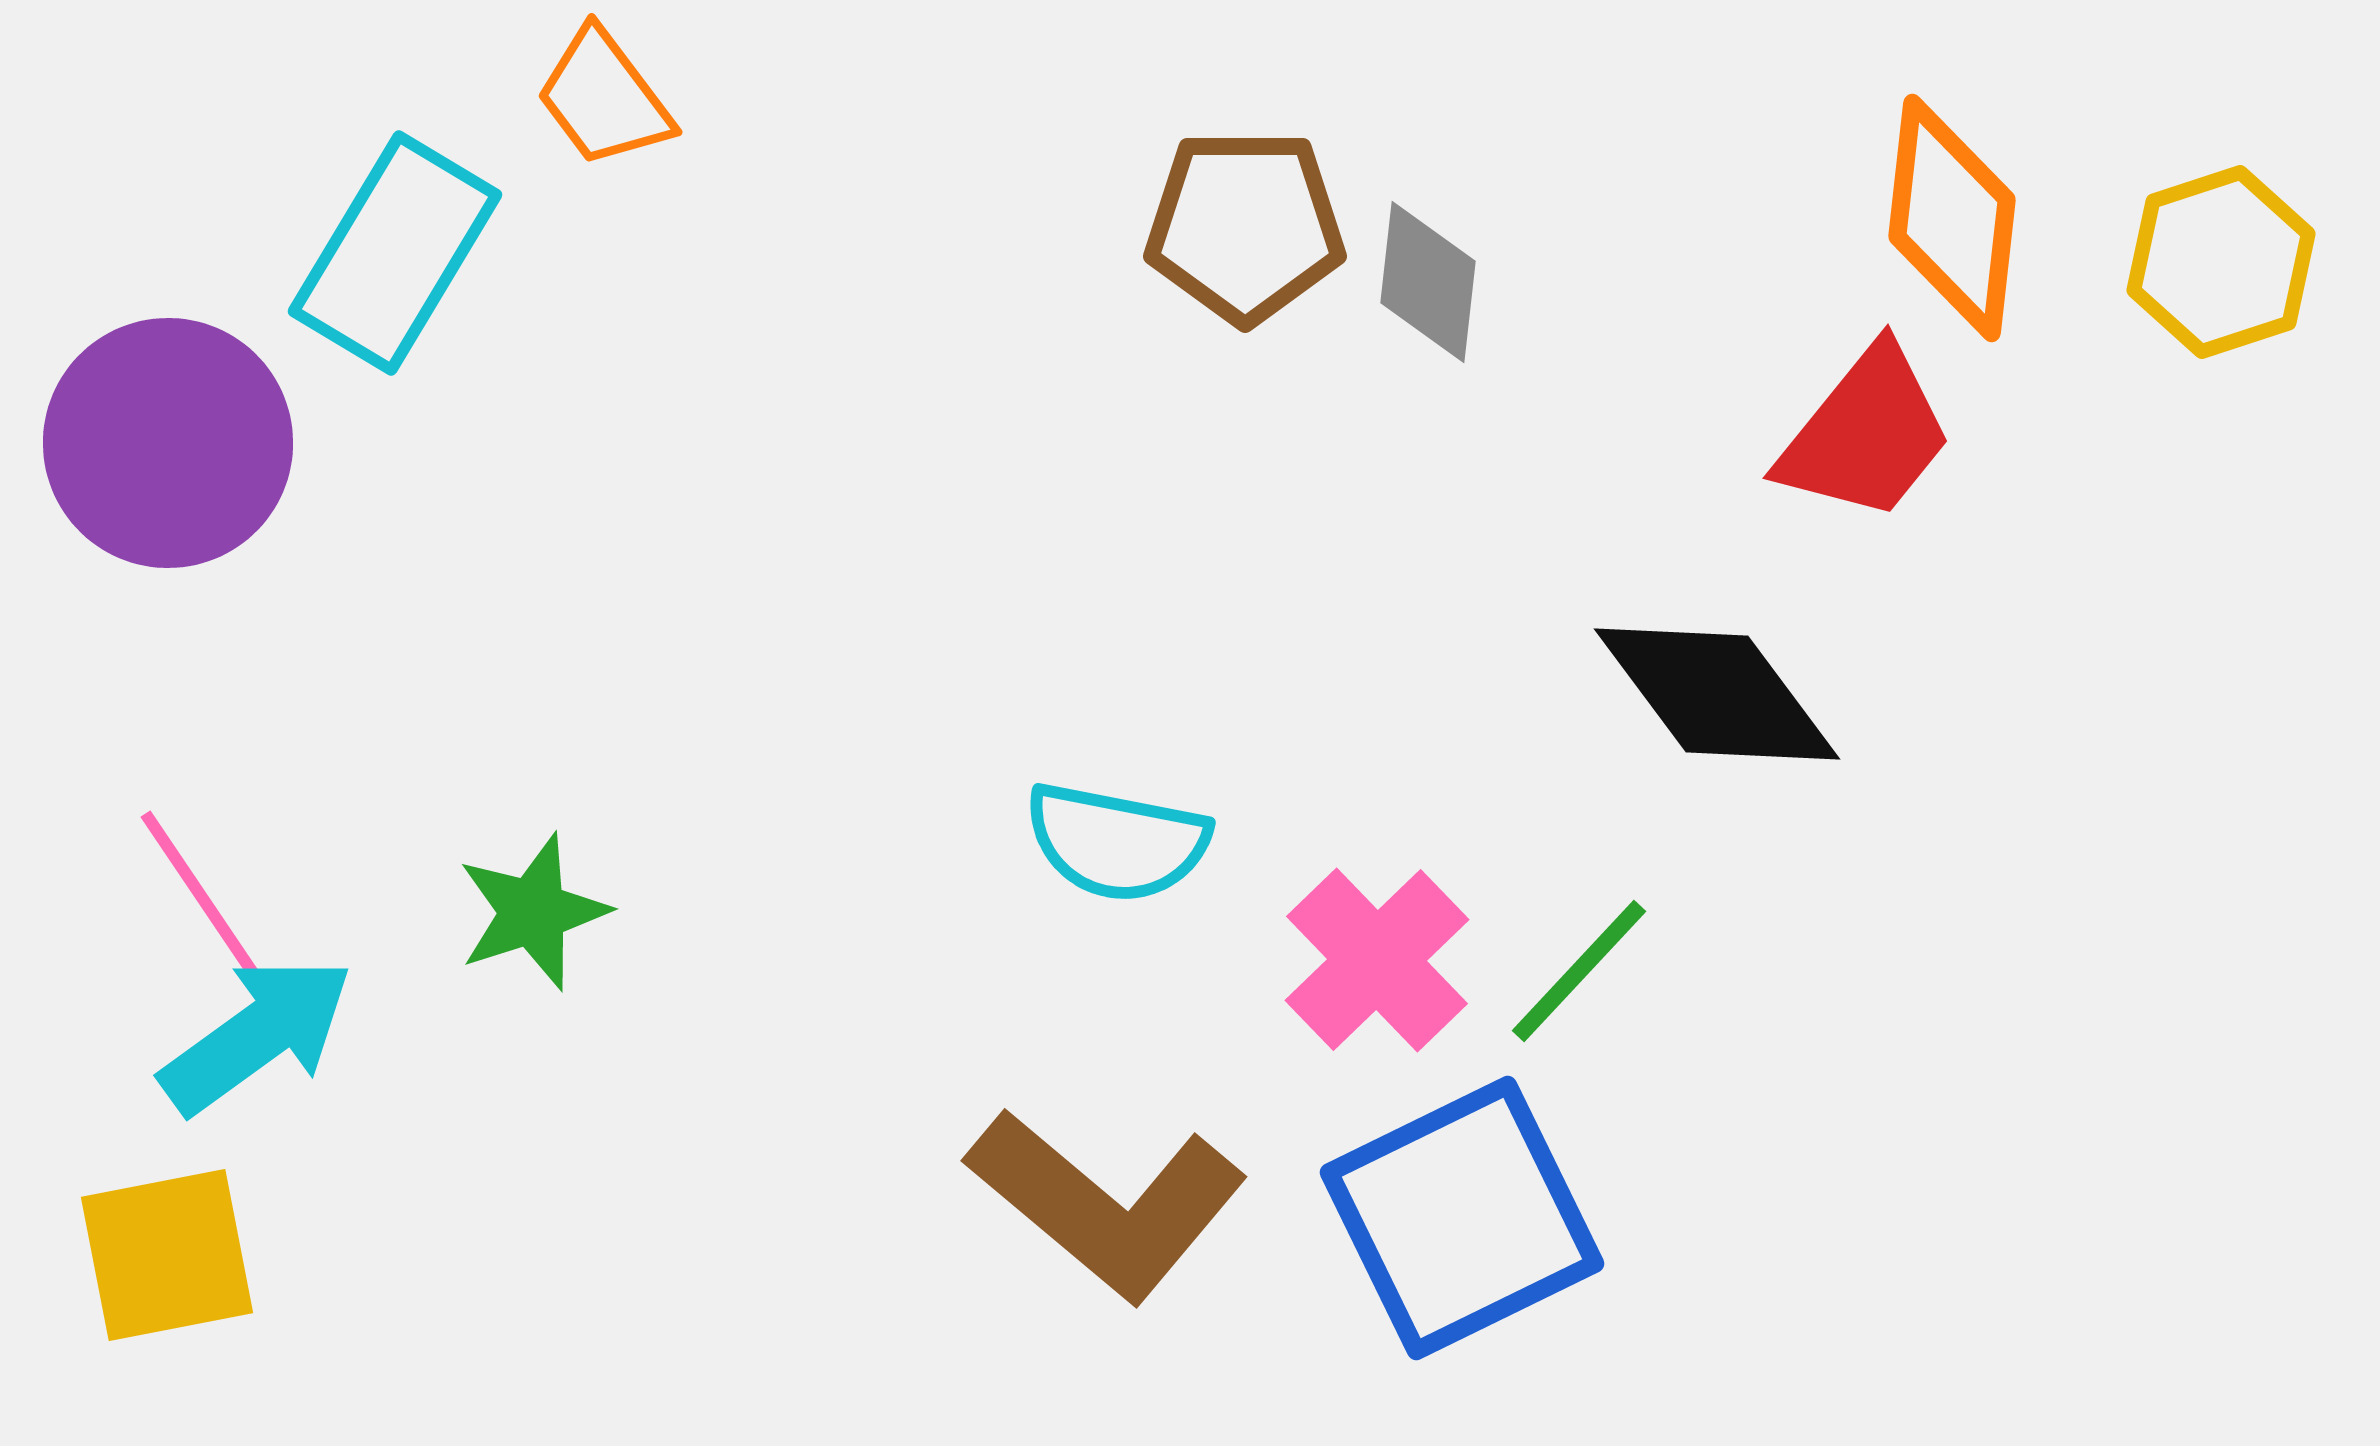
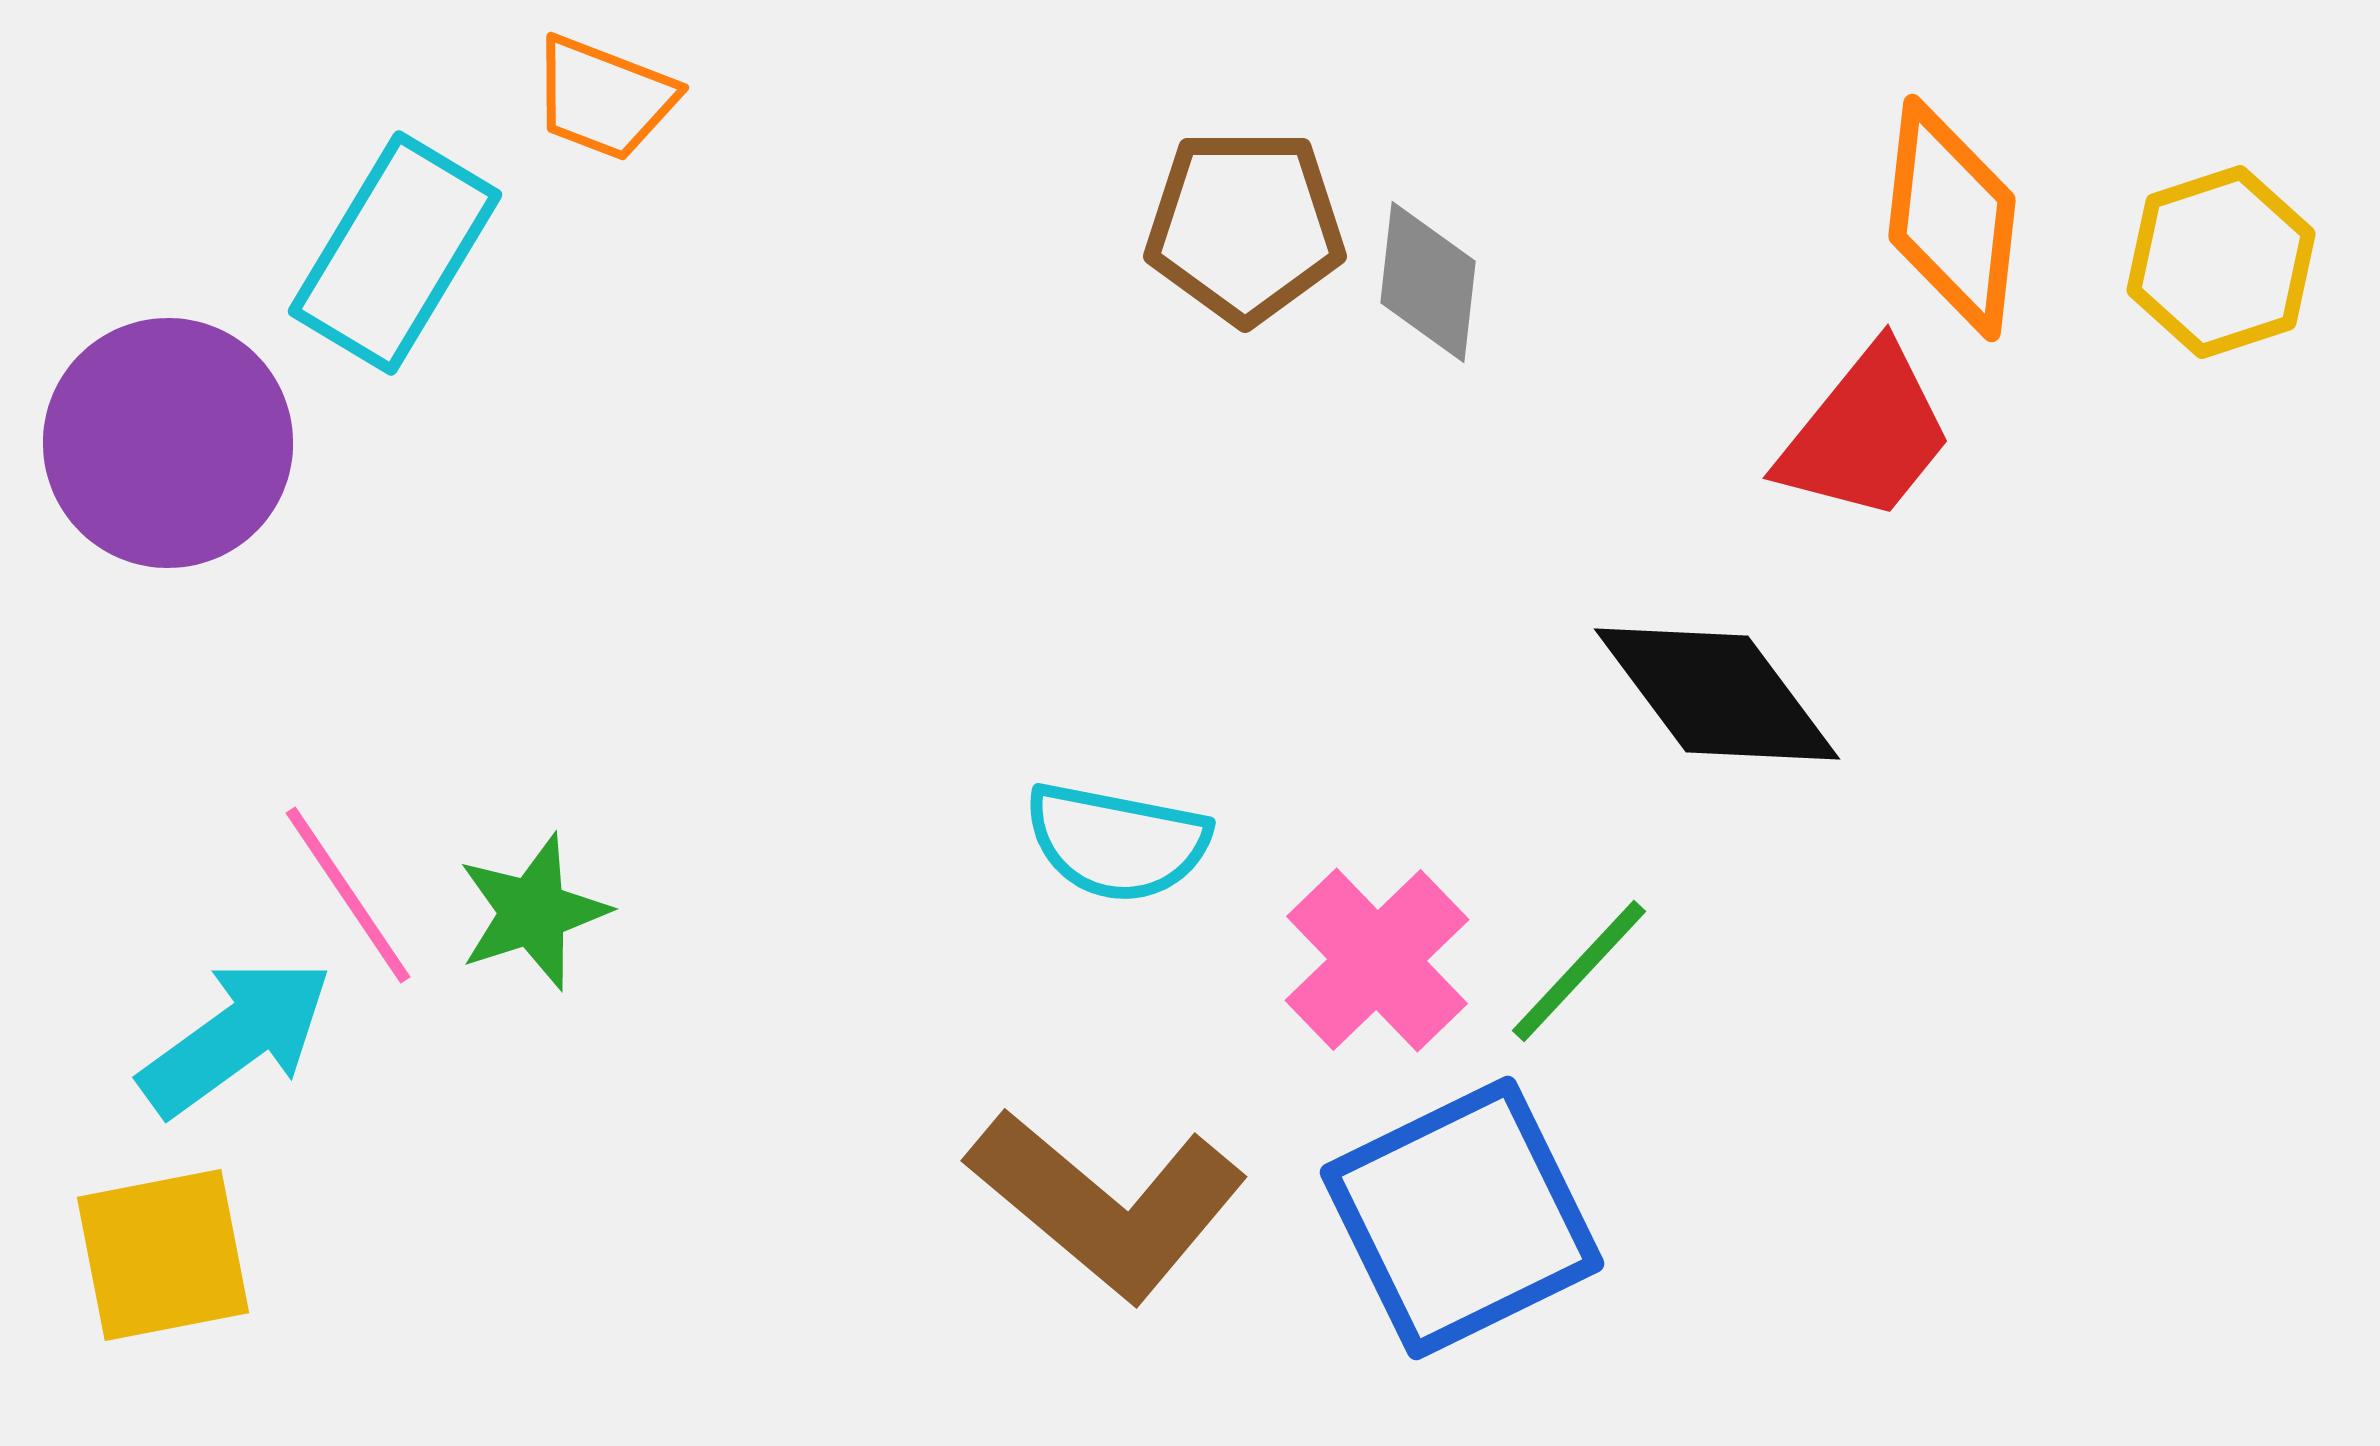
orange trapezoid: rotated 32 degrees counterclockwise
pink line: moved 145 px right, 4 px up
cyan arrow: moved 21 px left, 2 px down
yellow square: moved 4 px left
